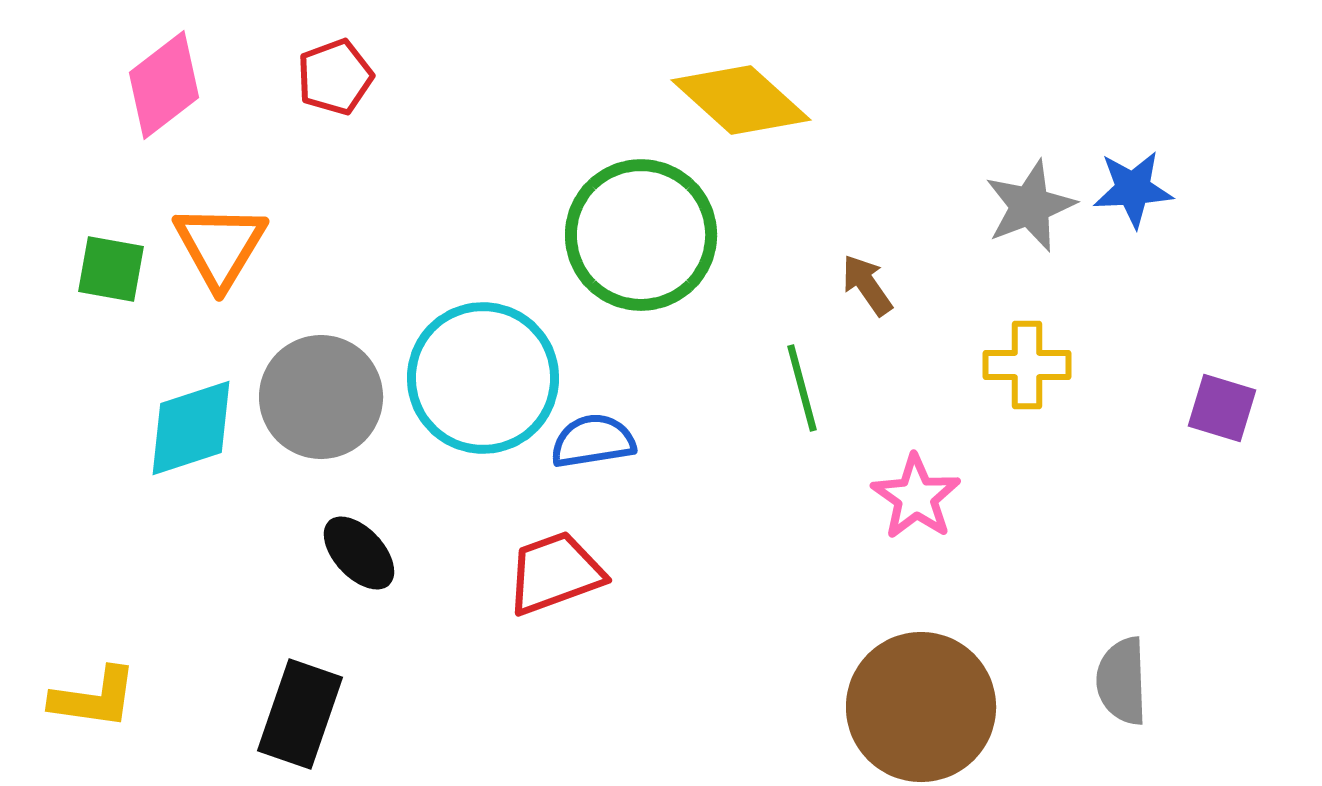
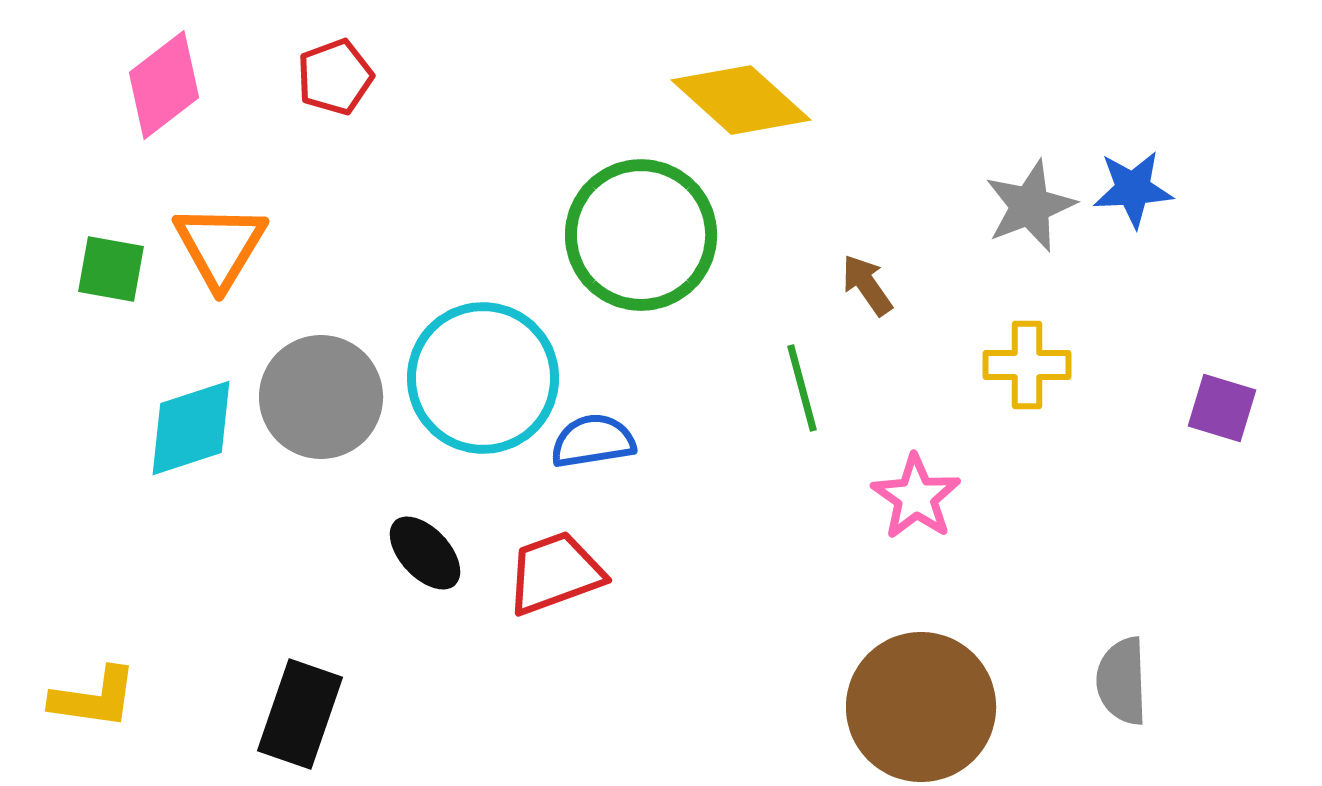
black ellipse: moved 66 px right
